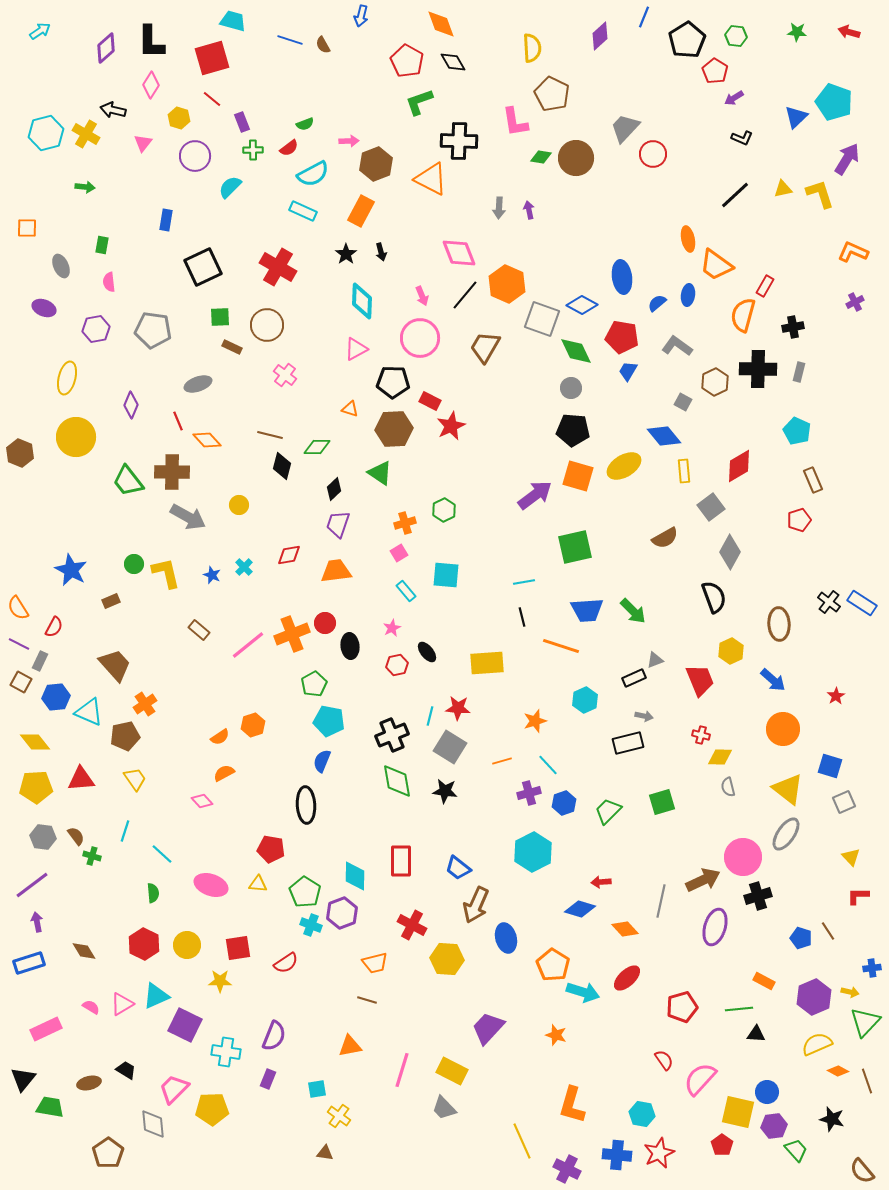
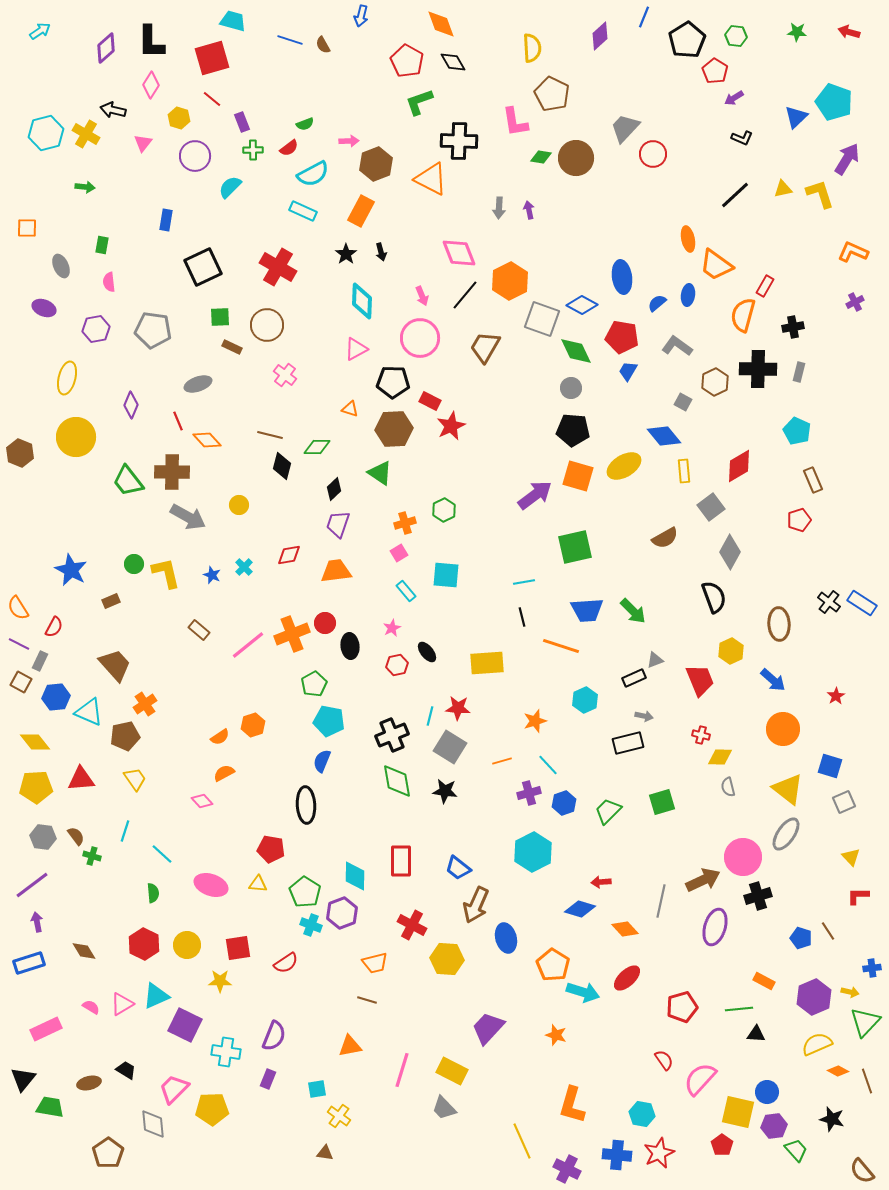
orange hexagon at (507, 284): moved 3 px right, 3 px up; rotated 9 degrees clockwise
